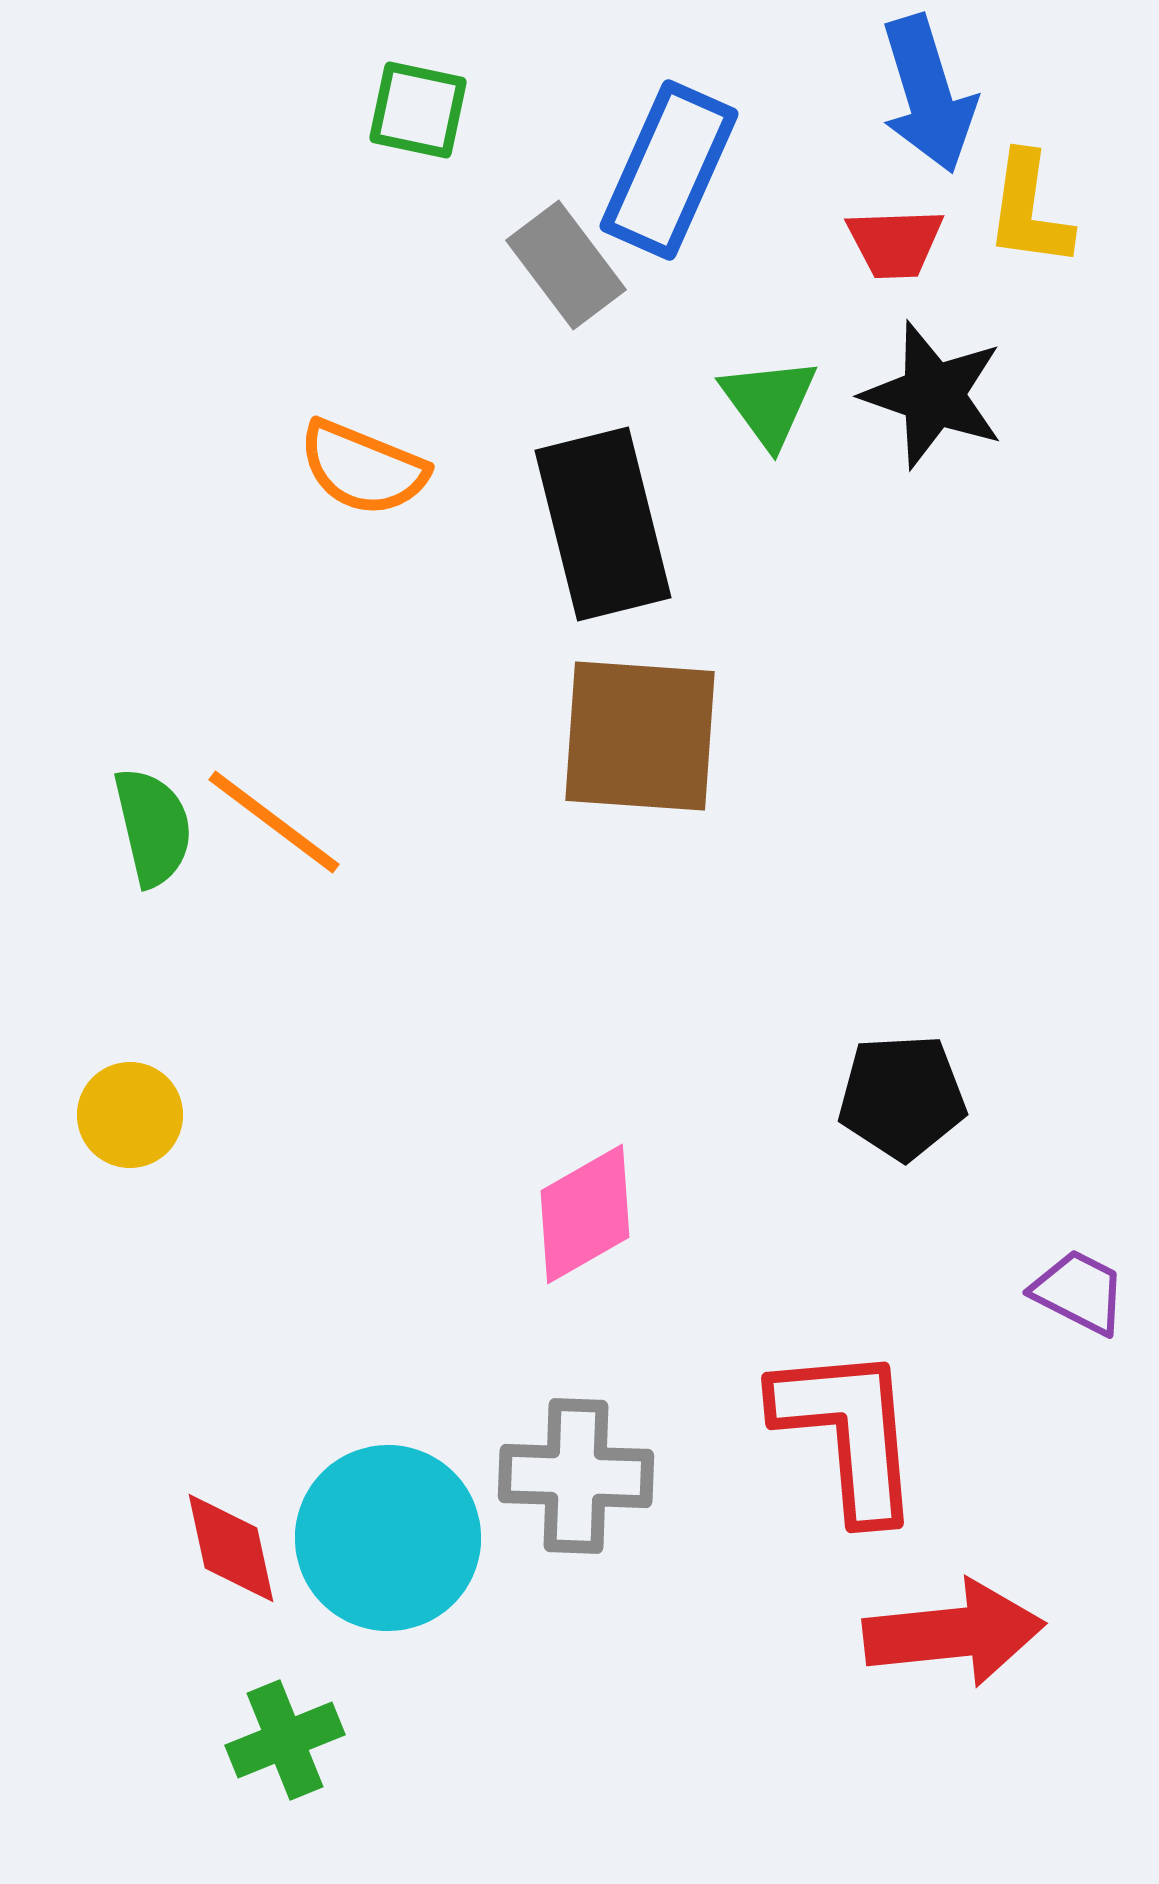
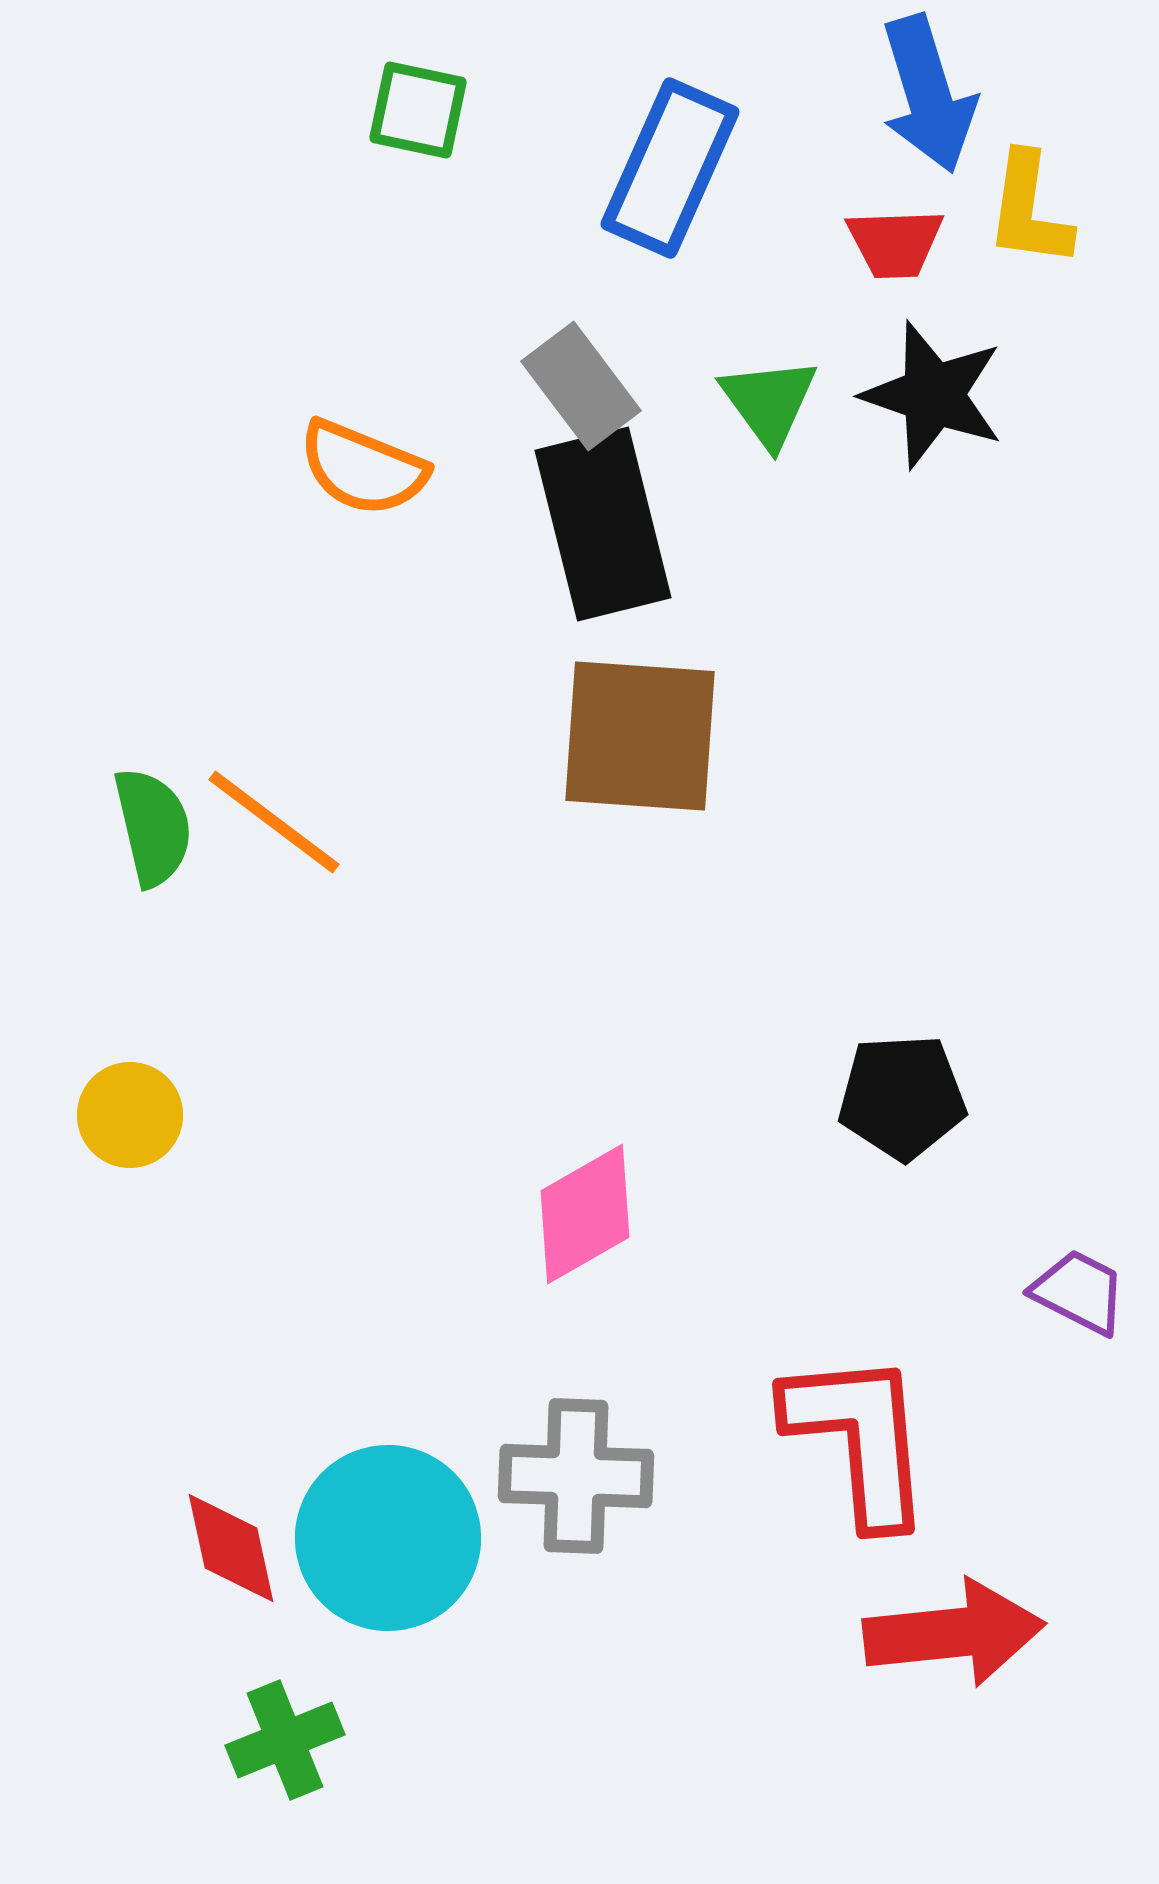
blue rectangle: moved 1 px right, 2 px up
gray rectangle: moved 15 px right, 121 px down
red L-shape: moved 11 px right, 6 px down
